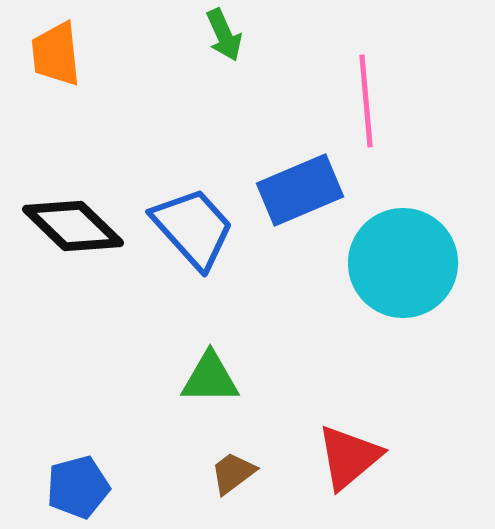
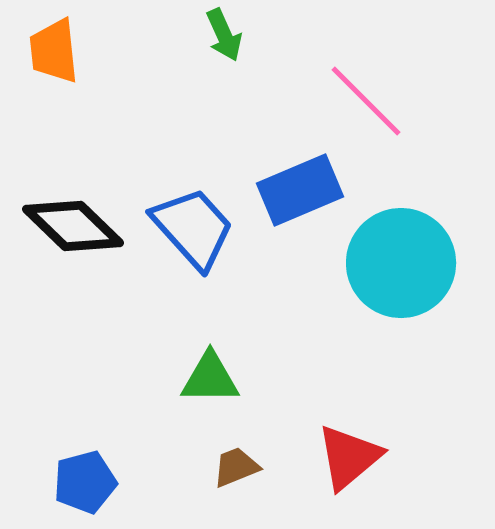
orange trapezoid: moved 2 px left, 3 px up
pink line: rotated 40 degrees counterclockwise
cyan circle: moved 2 px left
brown trapezoid: moved 3 px right, 6 px up; rotated 15 degrees clockwise
blue pentagon: moved 7 px right, 5 px up
